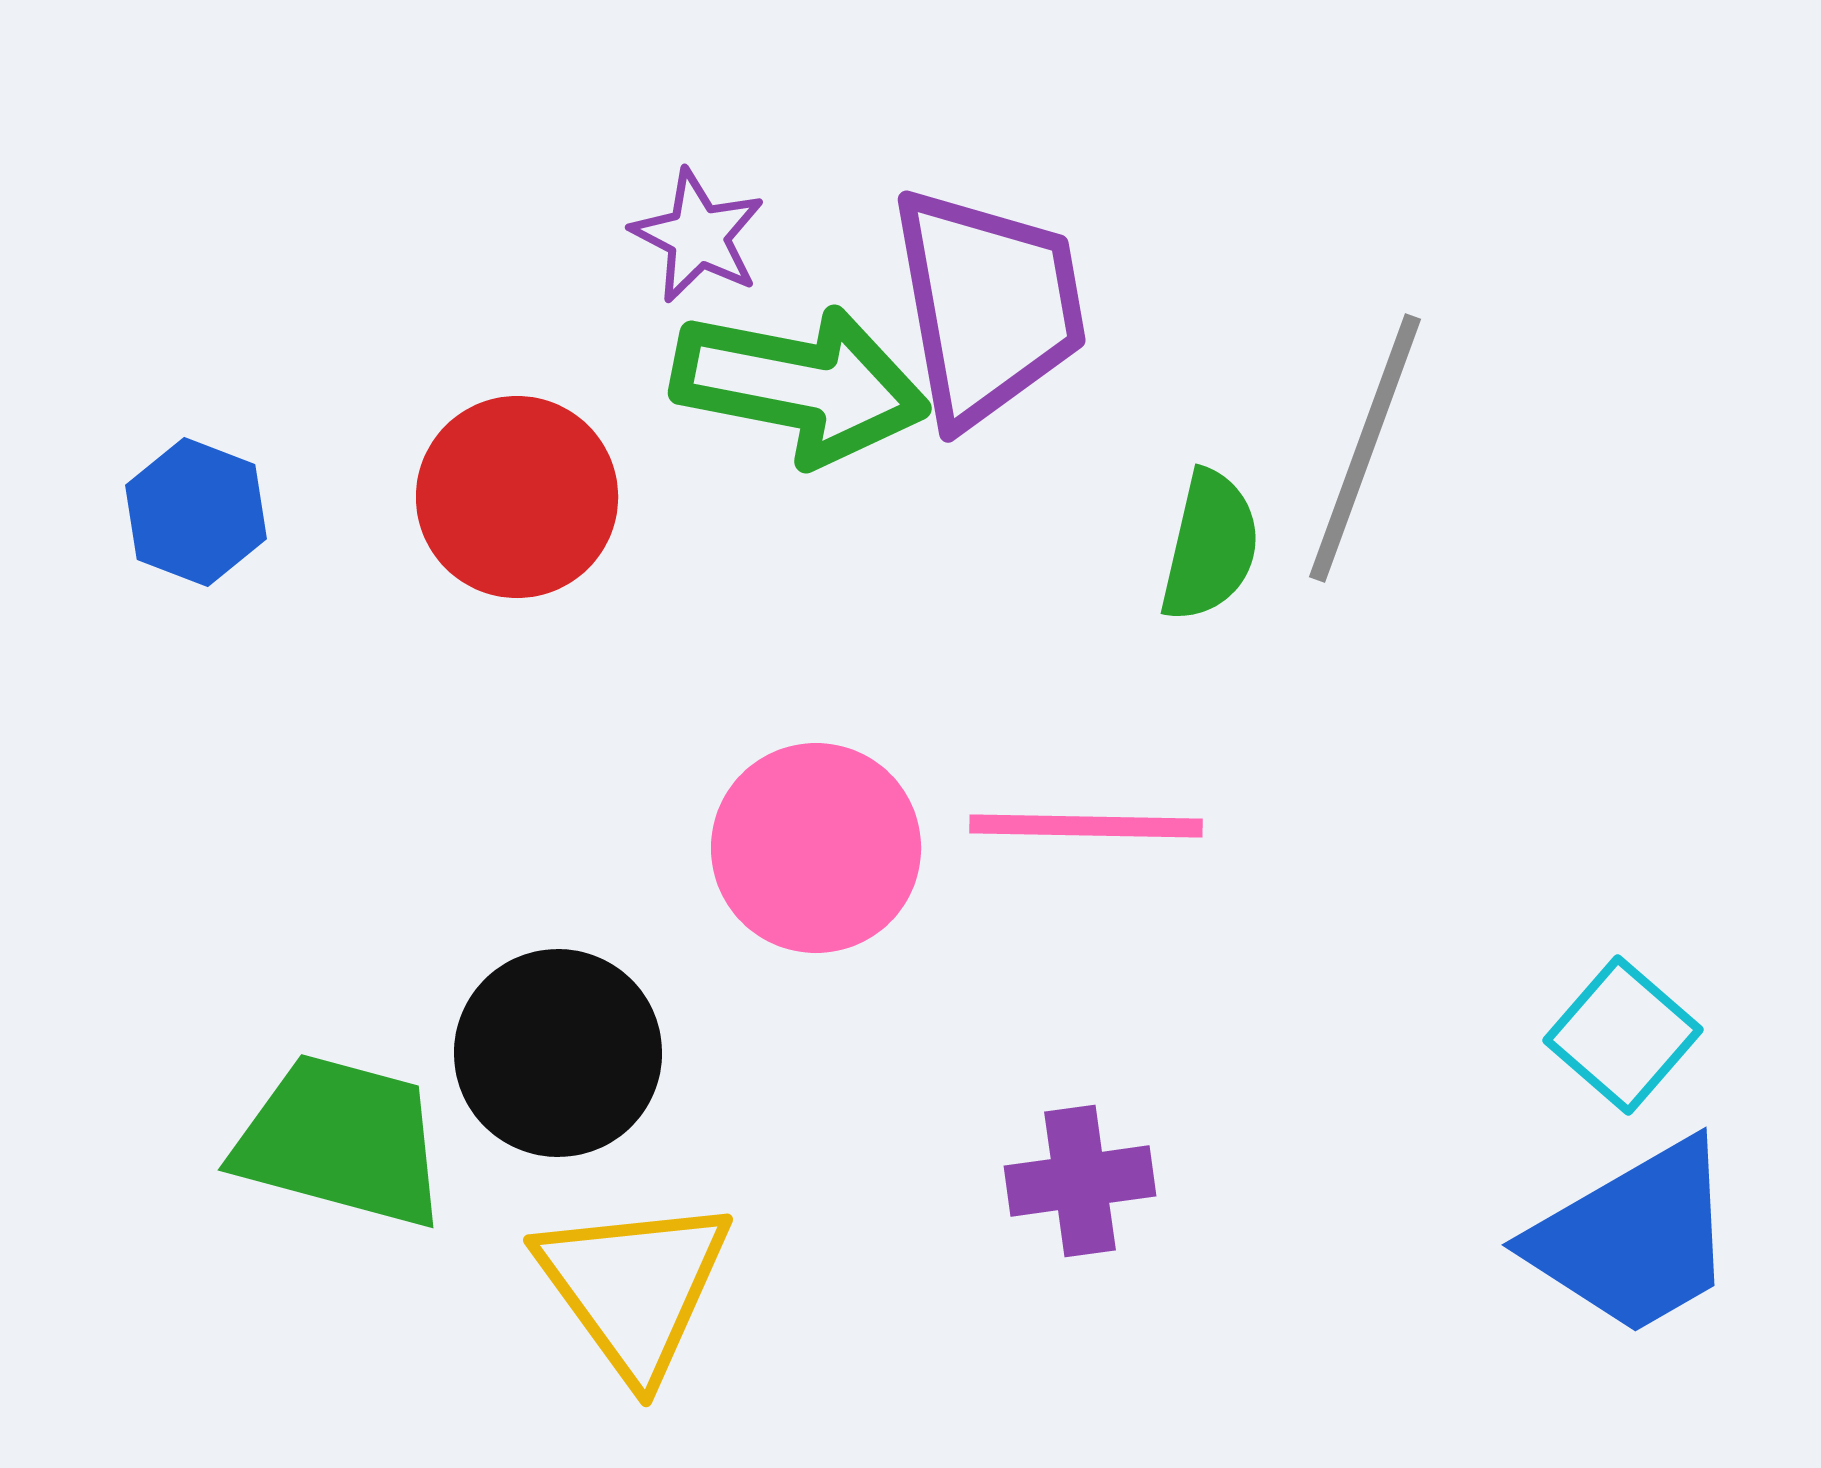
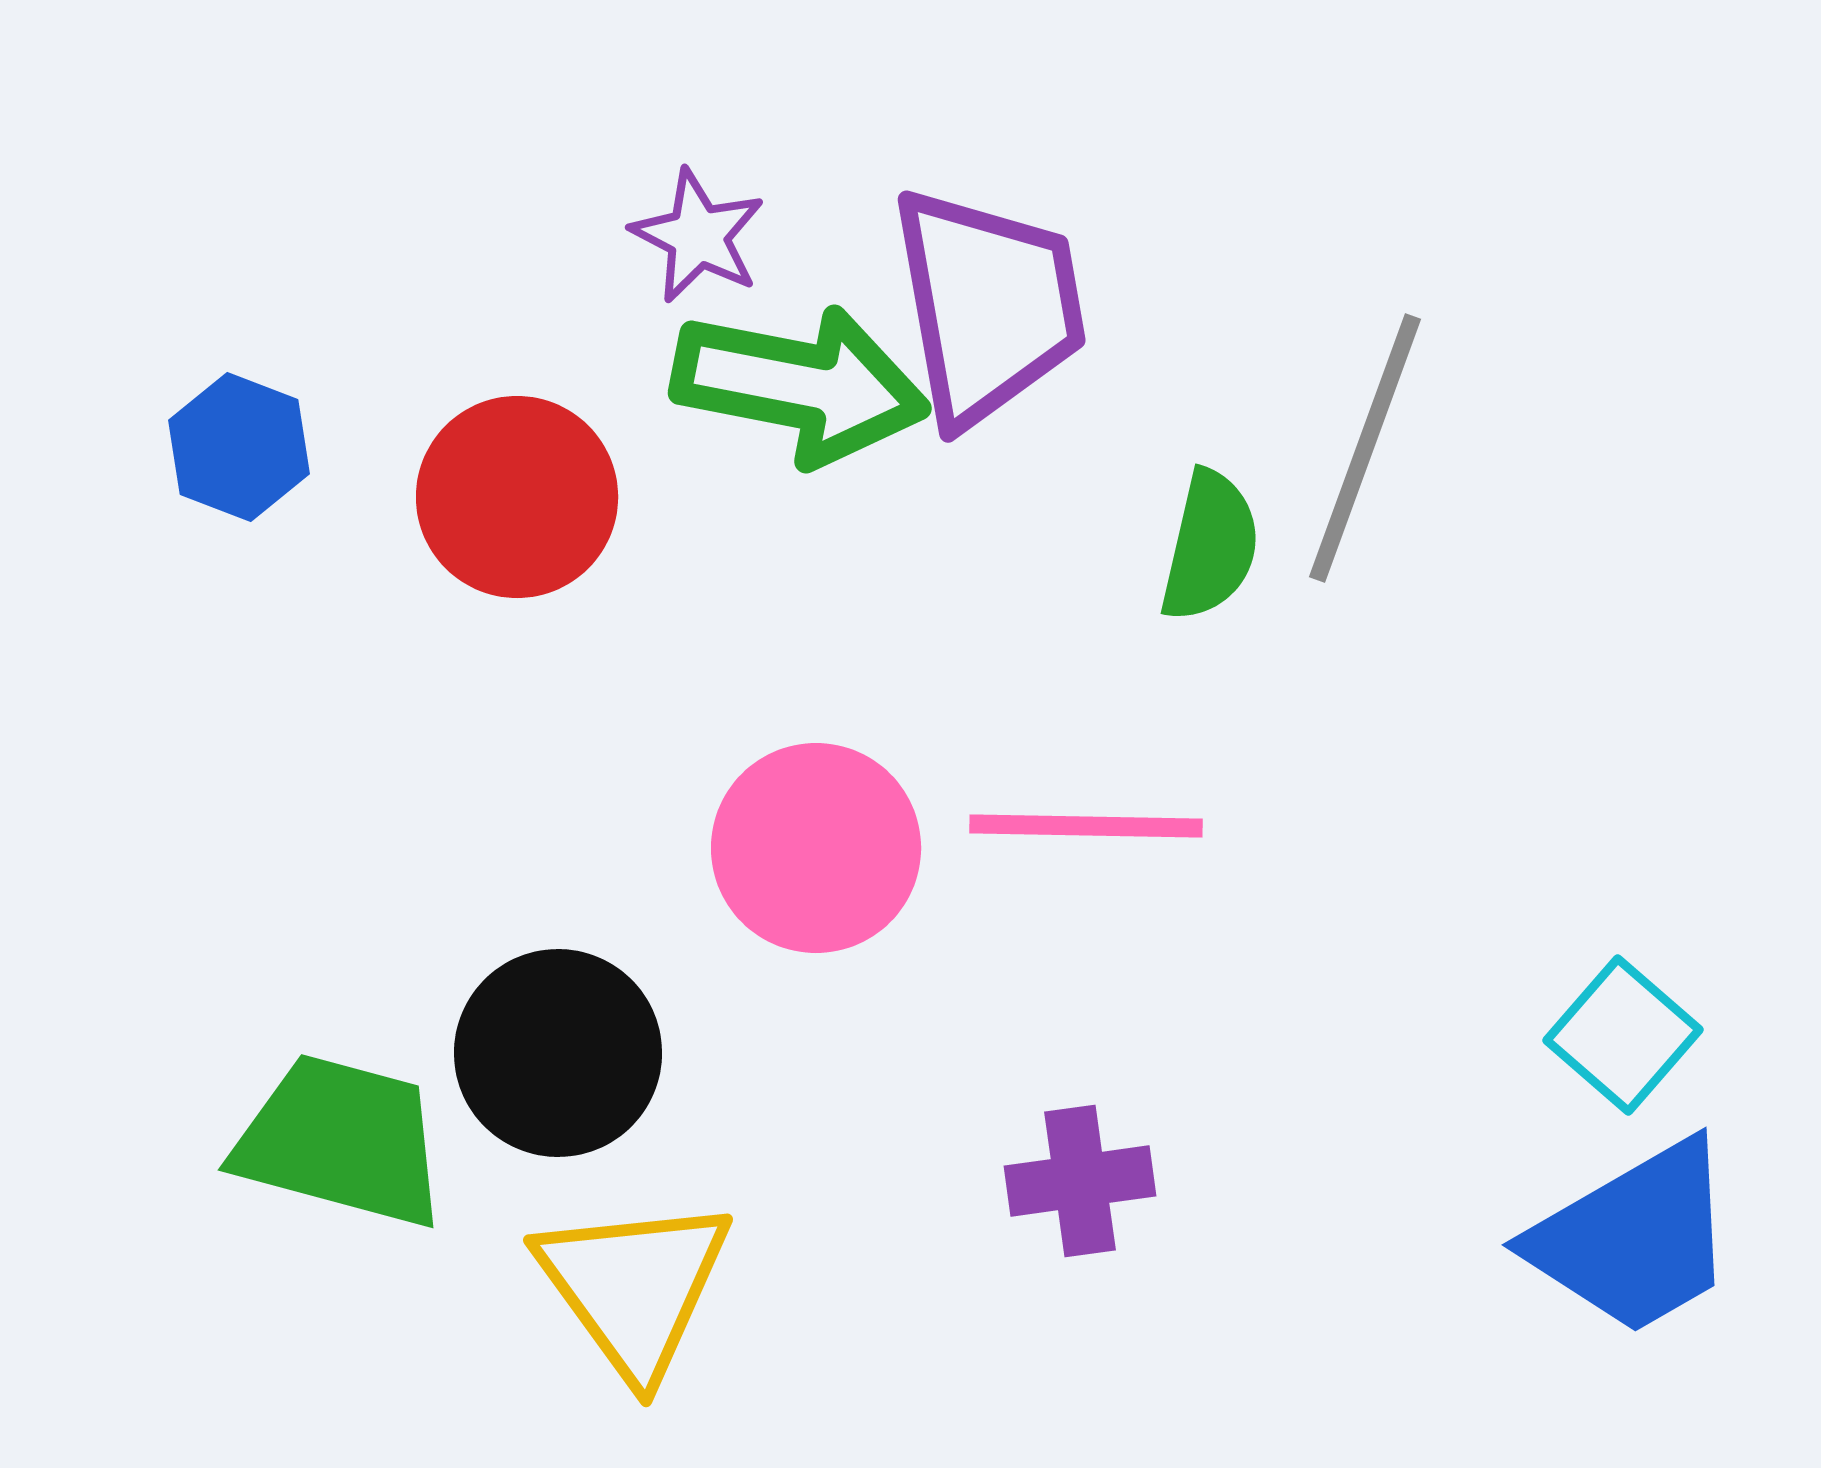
blue hexagon: moved 43 px right, 65 px up
